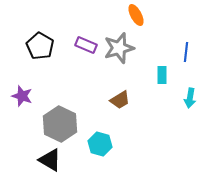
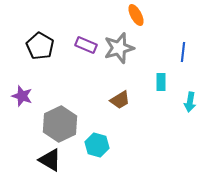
blue line: moved 3 px left
cyan rectangle: moved 1 px left, 7 px down
cyan arrow: moved 4 px down
gray hexagon: rotated 8 degrees clockwise
cyan hexagon: moved 3 px left, 1 px down
